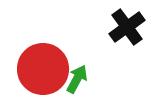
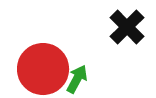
black cross: rotated 9 degrees counterclockwise
